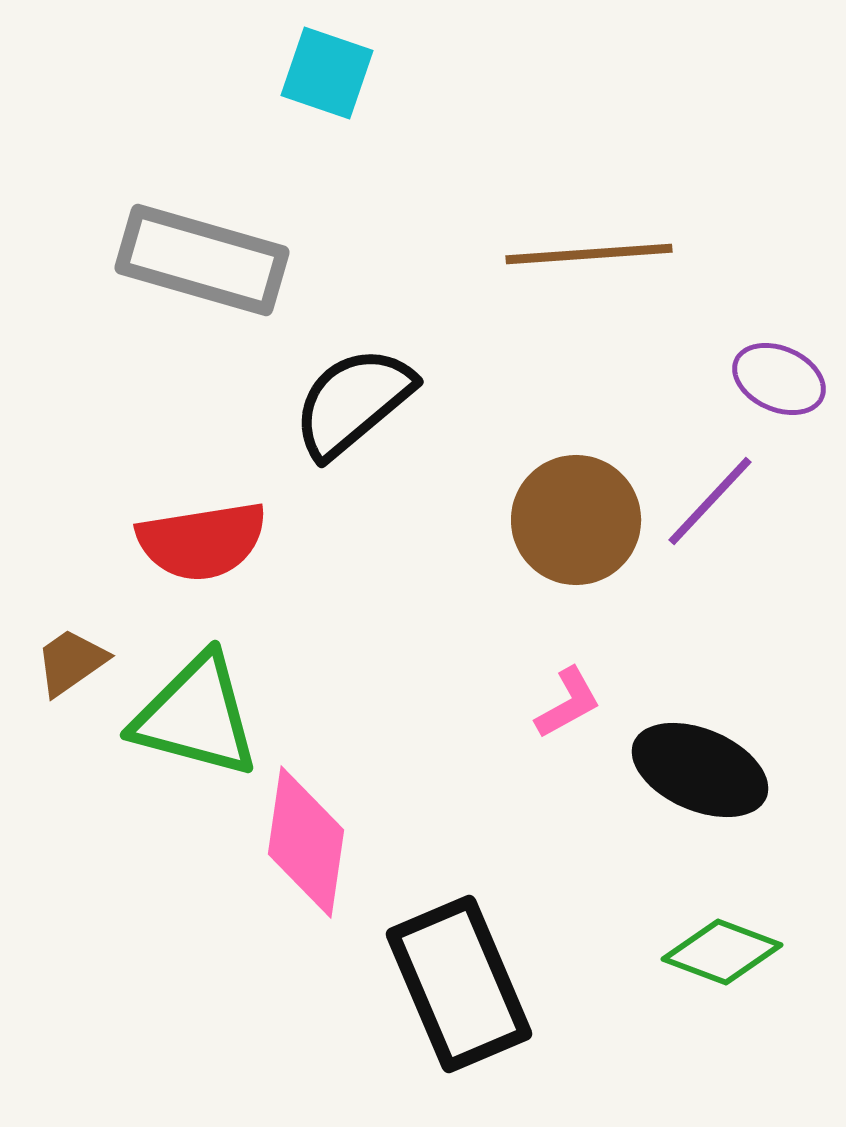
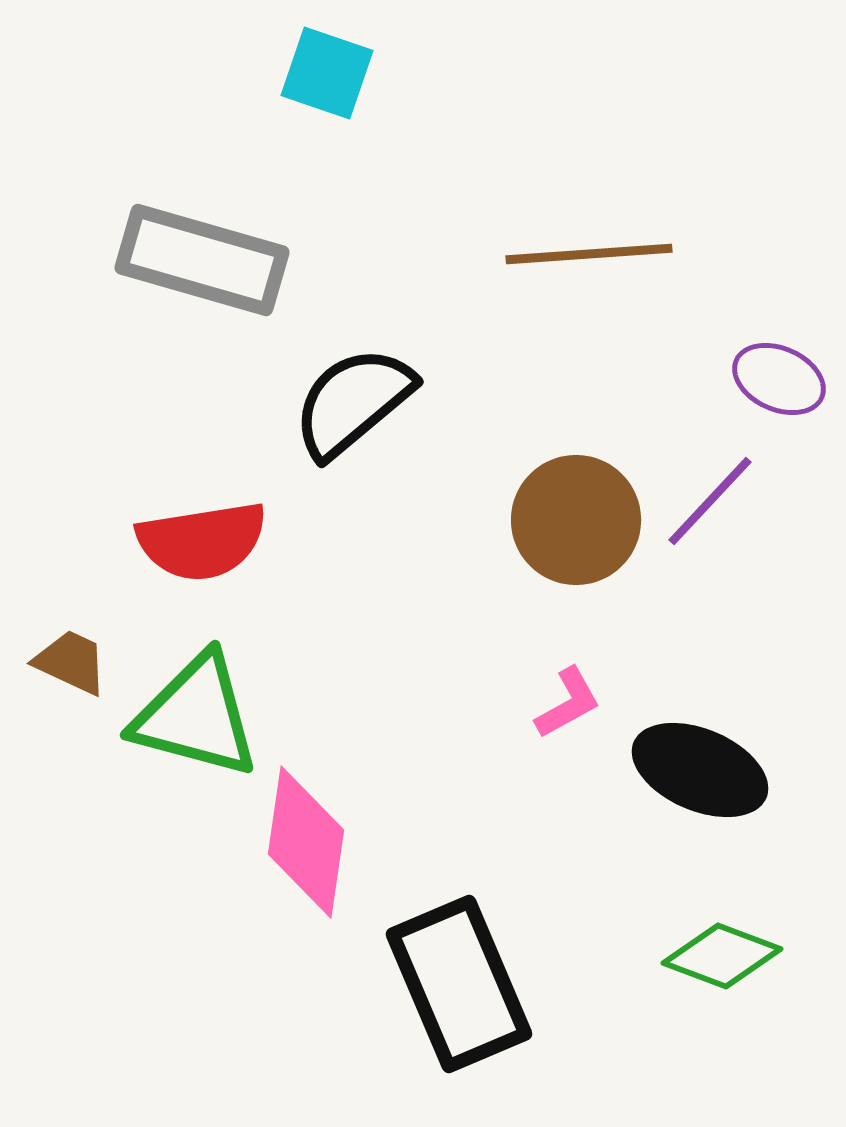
brown trapezoid: rotated 60 degrees clockwise
green diamond: moved 4 px down
